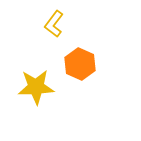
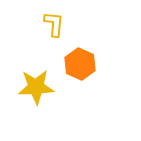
yellow L-shape: rotated 148 degrees clockwise
